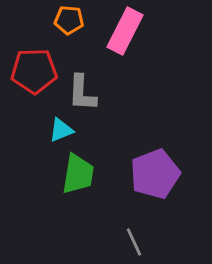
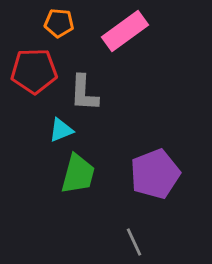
orange pentagon: moved 10 px left, 3 px down
pink rectangle: rotated 27 degrees clockwise
gray L-shape: moved 2 px right
green trapezoid: rotated 6 degrees clockwise
